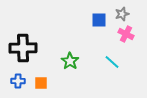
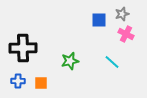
green star: rotated 24 degrees clockwise
